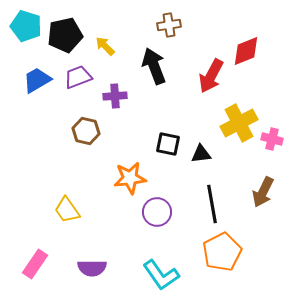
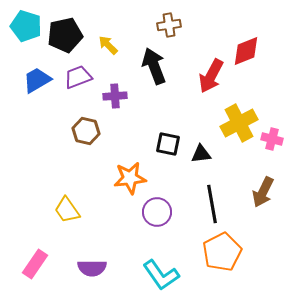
yellow arrow: moved 3 px right, 1 px up
